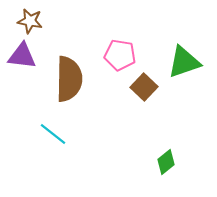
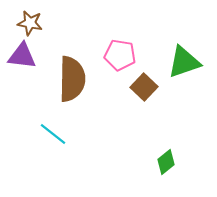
brown star: moved 2 px down
brown semicircle: moved 3 px right
